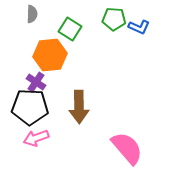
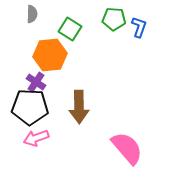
blue L-shape: rotated 95 degrees counterclockwise
